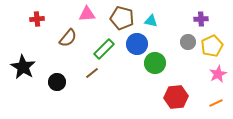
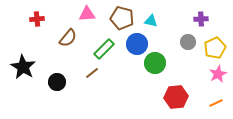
yellow pentagon: moved 3 px right, 2 px down
